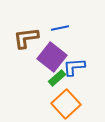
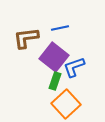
purple square: moved 2 px right
blue L-shape: rotated 15 degrees counterclockwise
green rectangle: moved 2 px left, 3 px down; rotated 30 degrees counterclockwise
